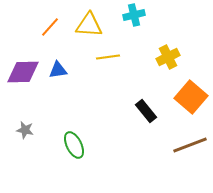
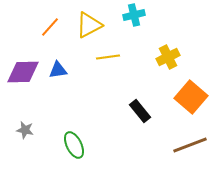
yellow triangle: rotated 32 degrees counterclockwise
black rectangle: moved 6 px left
